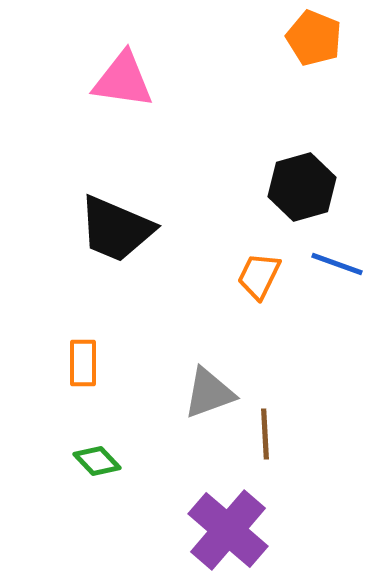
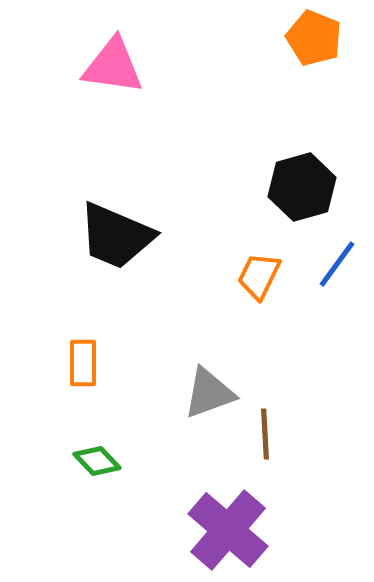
pink triangle: moved 10 px left, 14 px up
black trapezoid: moved 7 px down
blue line: rotated 74 degrees counterclockwise
